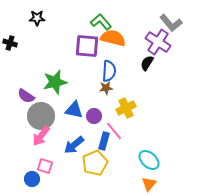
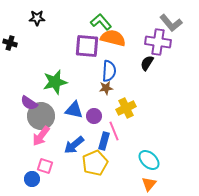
purple cross: rotated 25 degrees counterclockwise
purple semicircle: moved 3 px right, 7 px down
pink line: rotated 18 degrees clockwise
